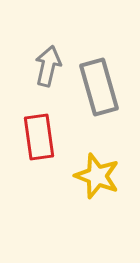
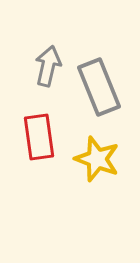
gray rectangle: rotated 6 degrees counterclockwise
yellow star: moved 17 px up
